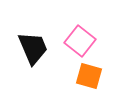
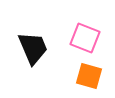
pink square: moved 5 px right, 3 px up; rotated 16 degrees counterclockwise
